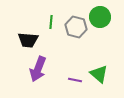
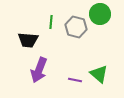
green circle: moved 3 px up
purple arrow: moved 1 px right, 1 px down
